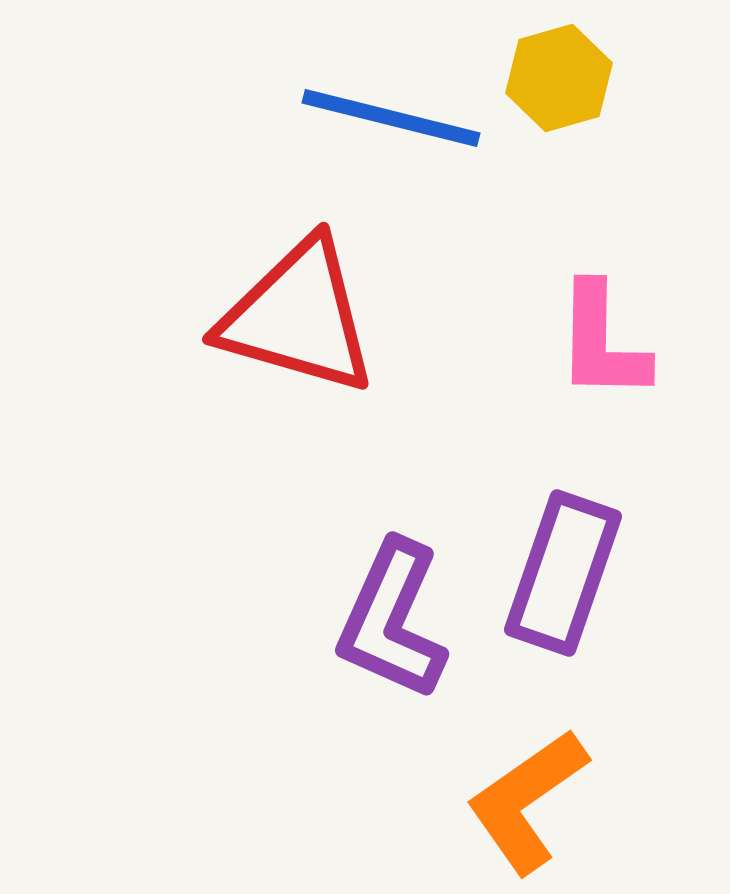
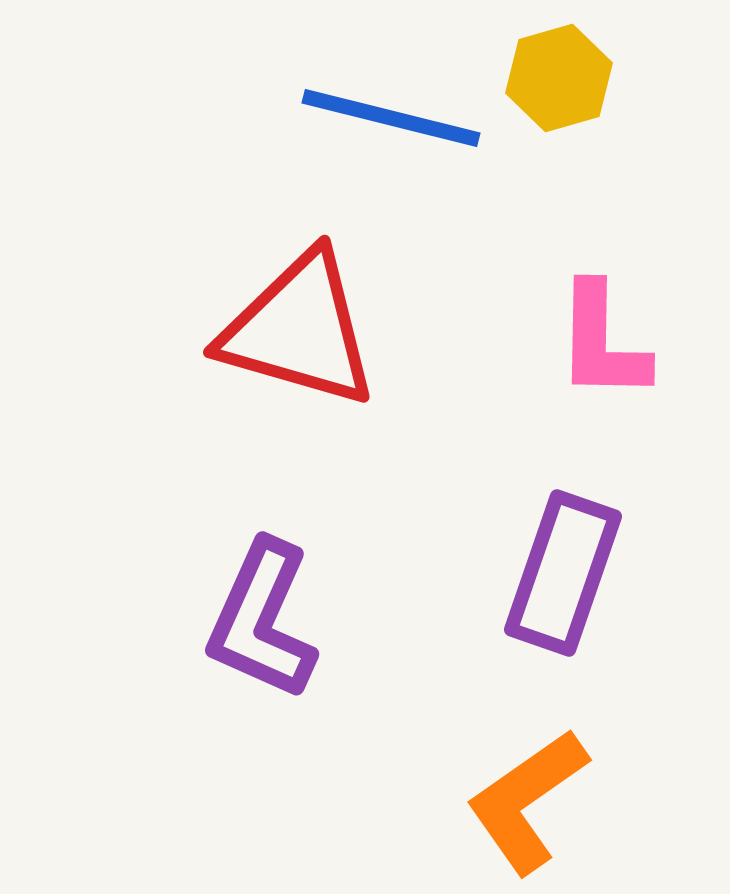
red triangle: moved 1 px right, 13 px down
purple L-shape: moved 130 px left
